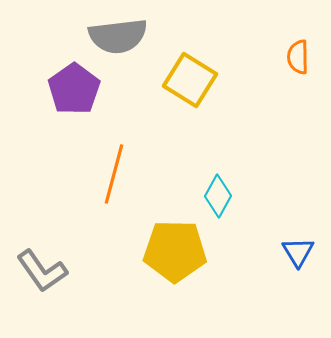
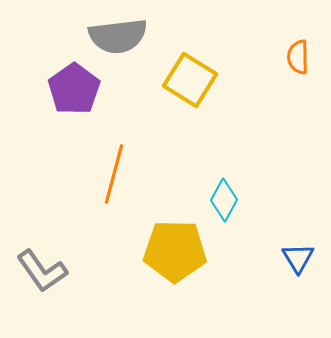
cyan diamond: moved 6 px right, 4 px down
blue triangle: moved 6 px down
